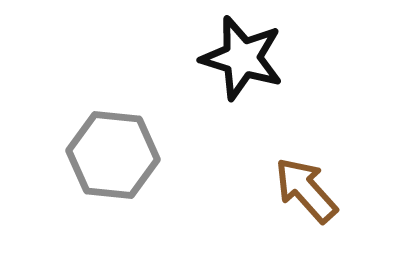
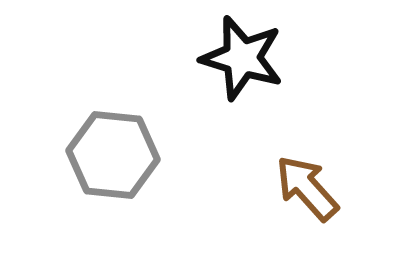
brown arrow: moved 1 px right, 2 px up
